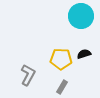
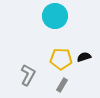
cyan circle: moved 26 px left
black semicircle: moved 3 px down
gray rectangle: moved 2 px up
